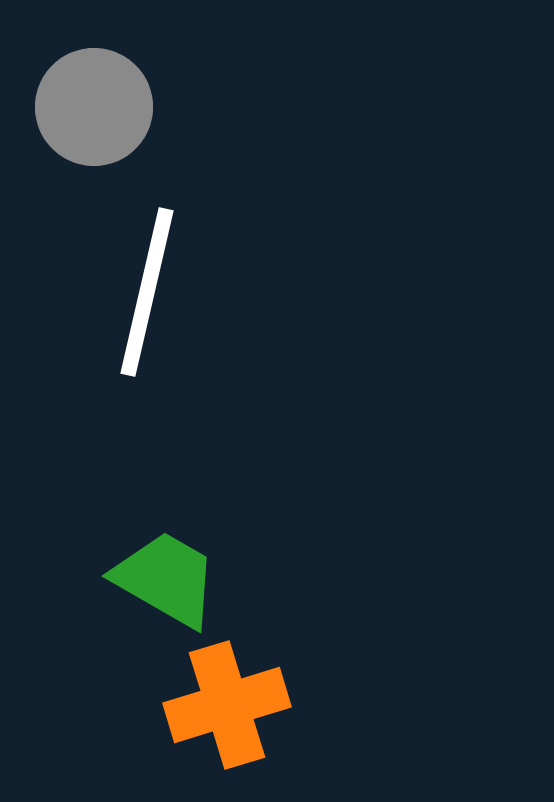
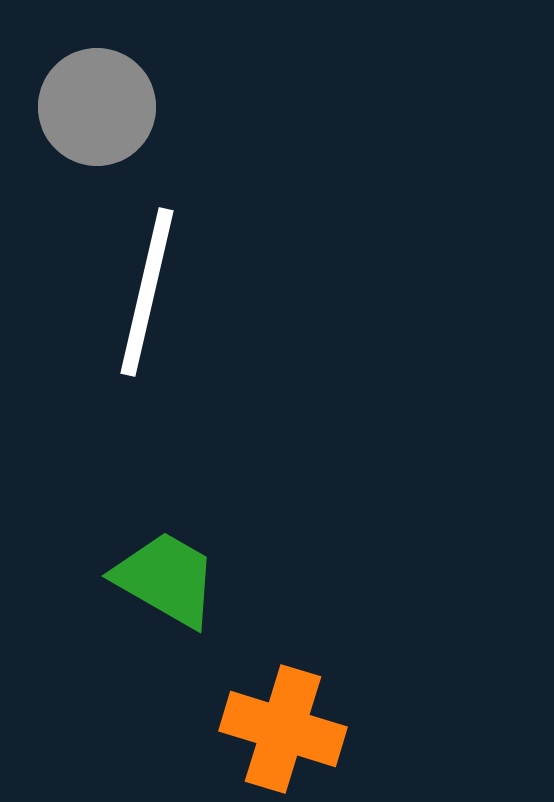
gray circle: moved 3 px right
orange cross: moved 56 px right, 24 px down; rotated 34 degrees clockwise
